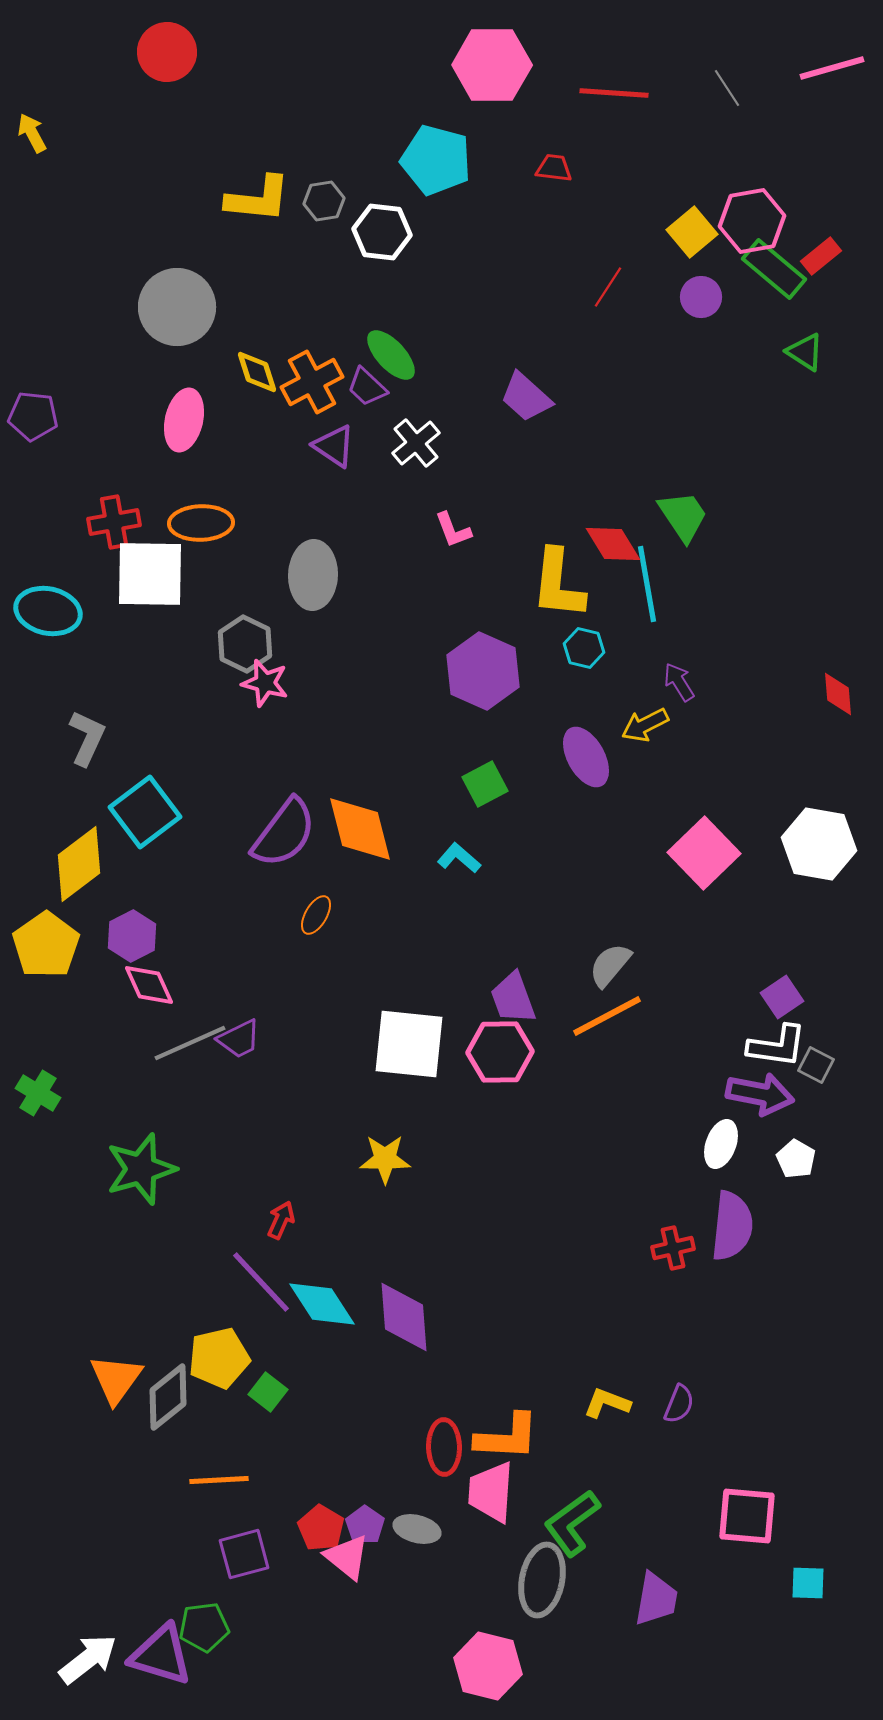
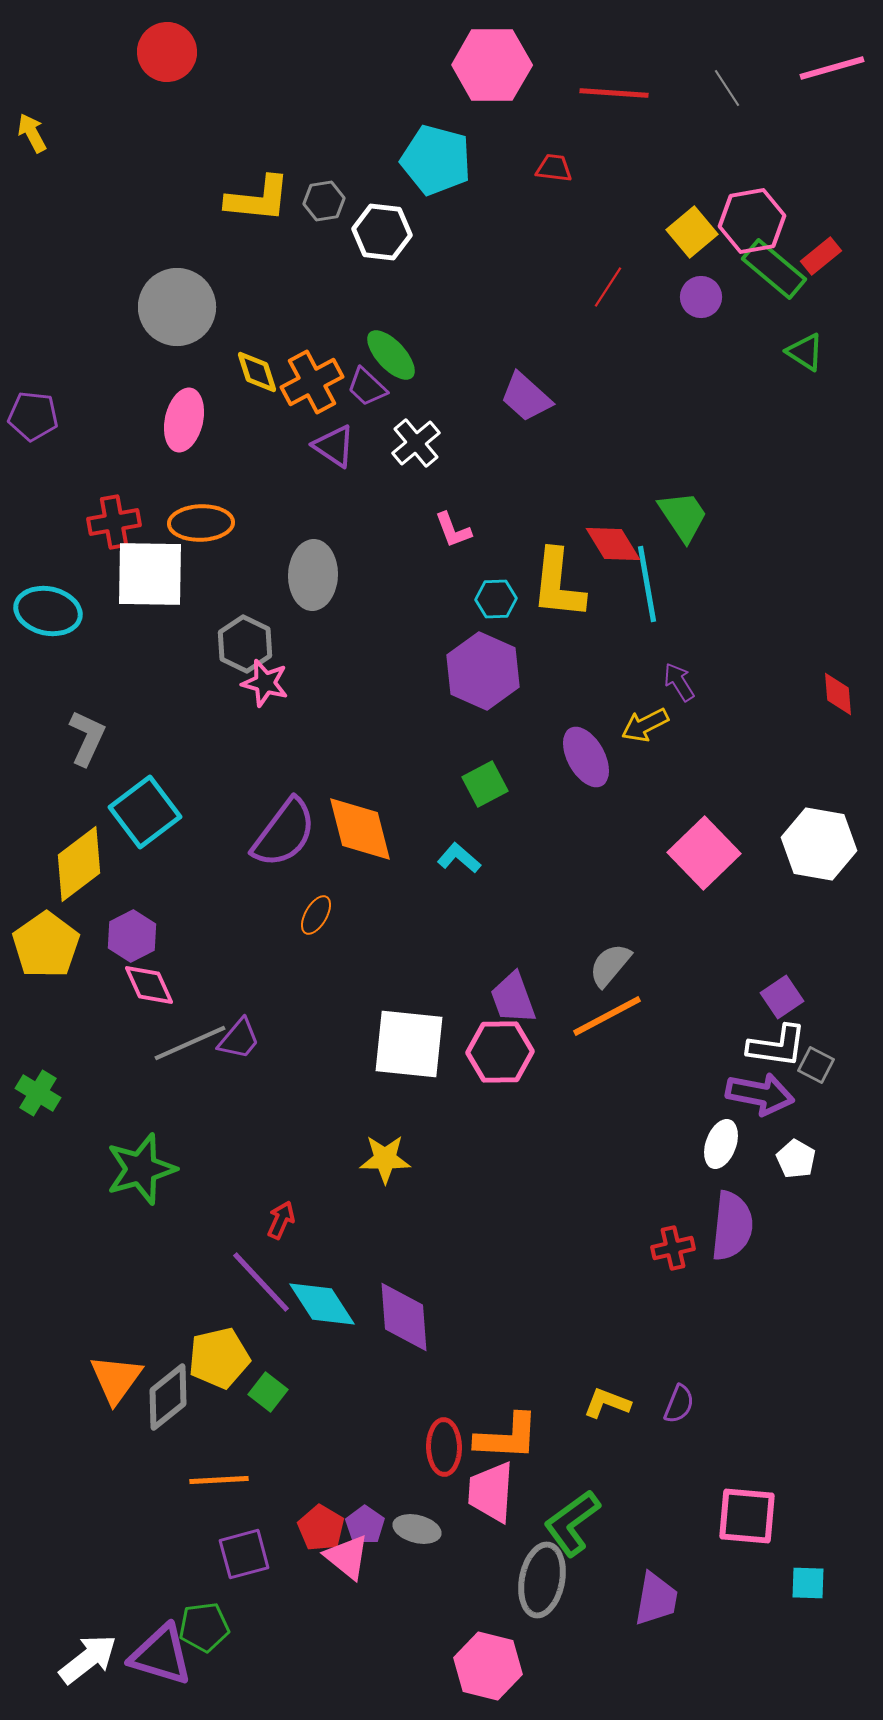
cyan hexagon at (584, 648): moved 88 px left, 49 px up; rotated 15 degrees counterclockwise
purple trapezoid at (239, 1039): rotated 24 degrees counterclockwise
